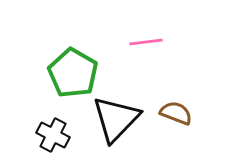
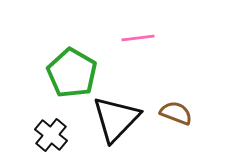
pink line: moved 8 px left, 4 px up
green pentagon: moved 1 px left
black cross: moved 2 px left; rotated 12 degrees clockwise
